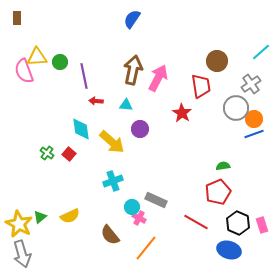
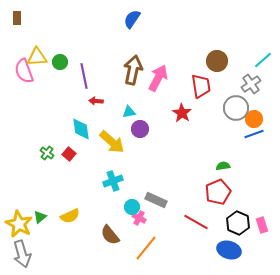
cyan line: moved 2 px right, 8 px down
cyan triangle: moved 3 px right, 7 px down; rotated 16 degrees counterclockwise
